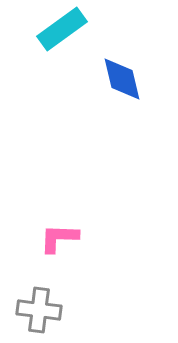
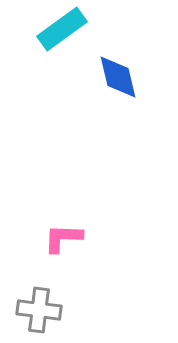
blue diamond: moved 4 px left, 2 px up
pink L-shape: moved 4 px right
